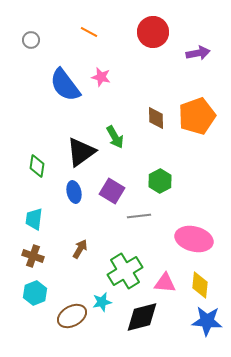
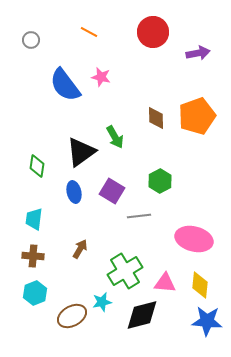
brown cross: rotated 15 degrees counterclockwise
black diamond: moved 2 px up
